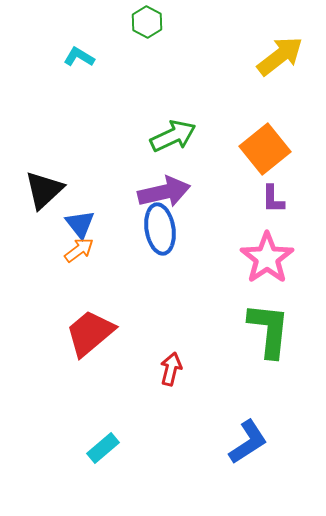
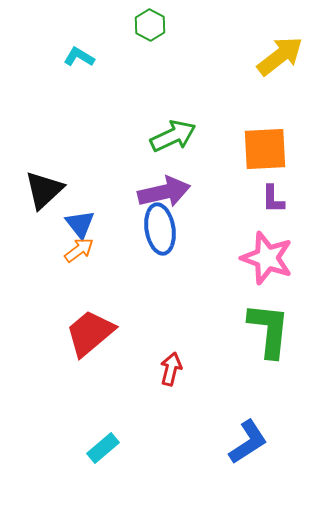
green hexagon: moved 3 px right, 3 px down
orange square: rotated 36 degrees clockwise
pink star: rotated 18 degrees counterclockwise
